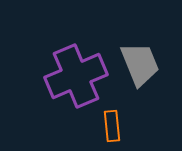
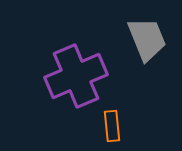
gray trapezoid: moved 7 px right, 25 px up
